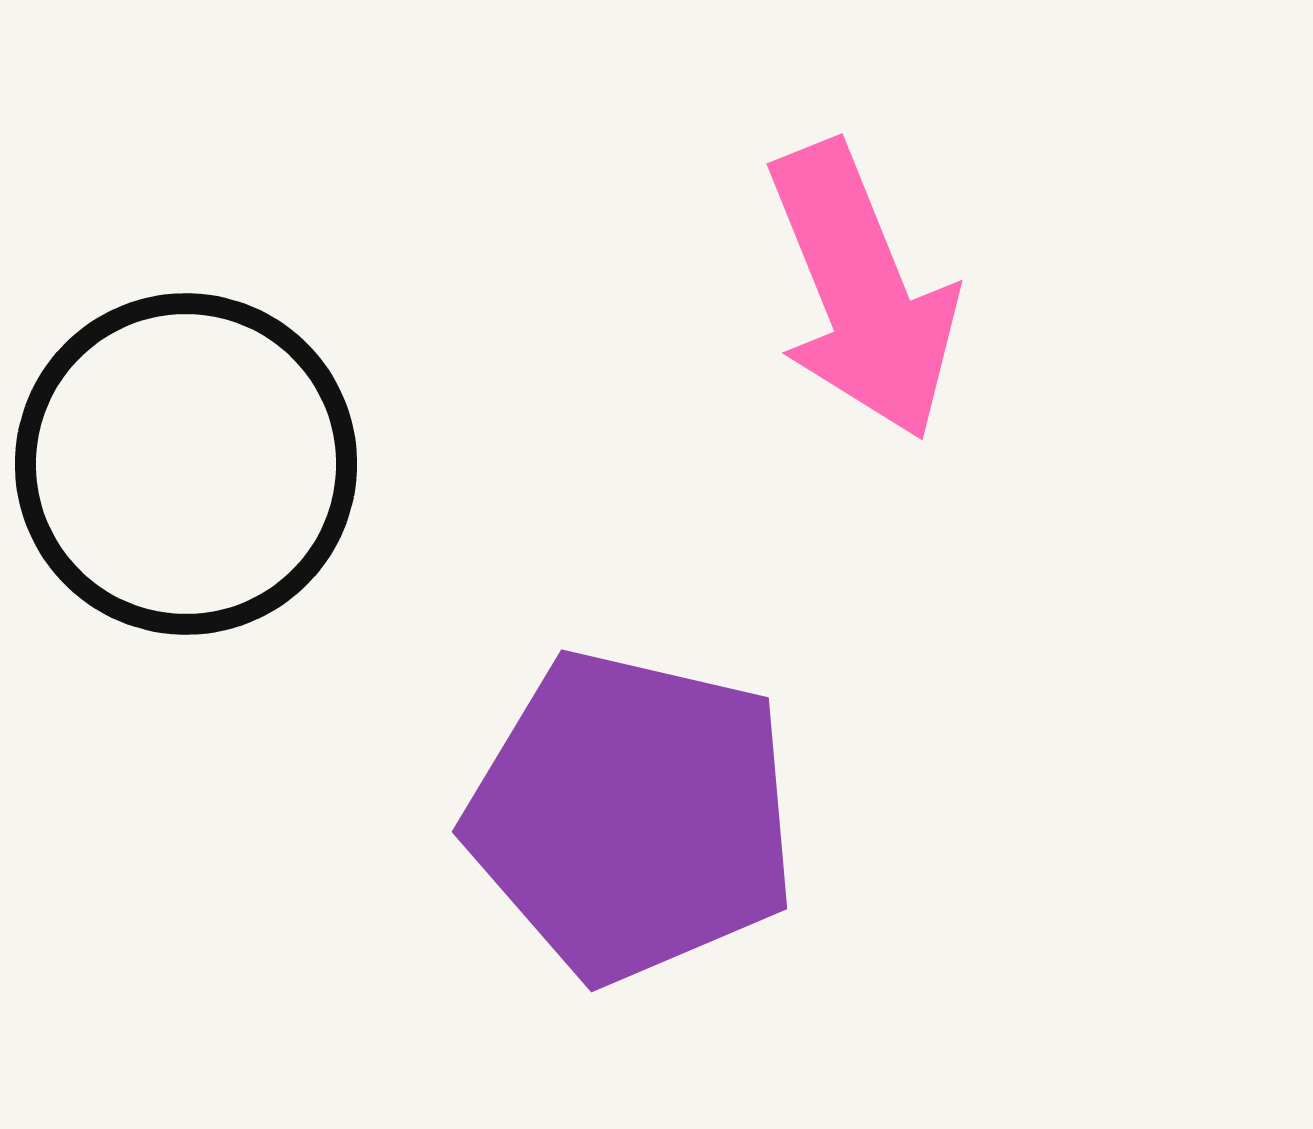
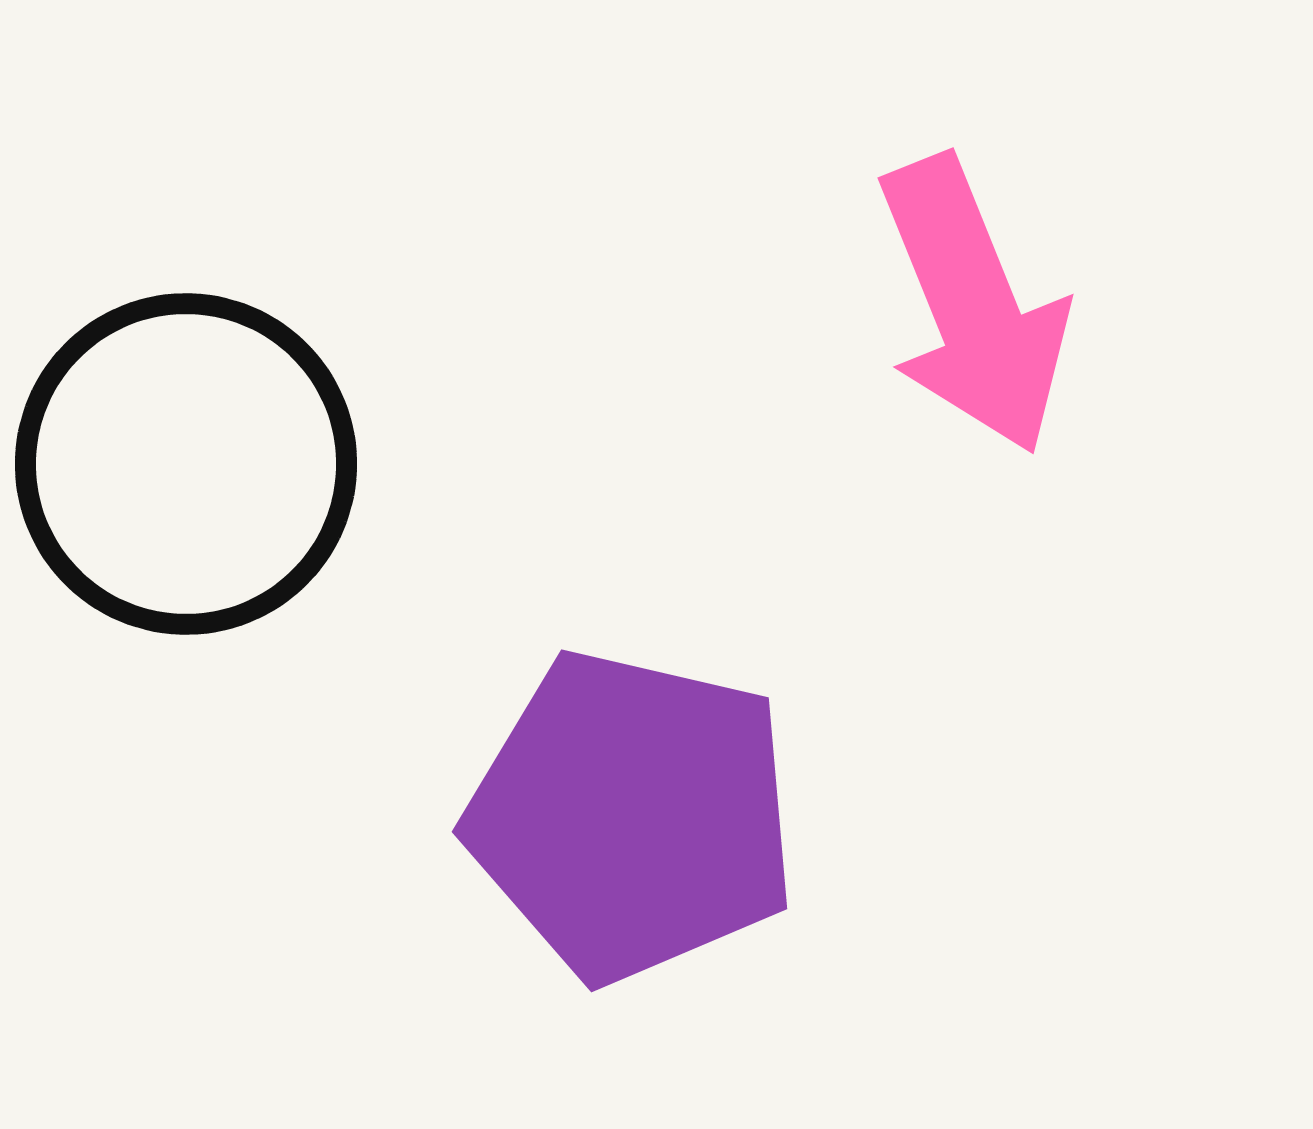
pink arrow: moved 111 px right, 14 px down
